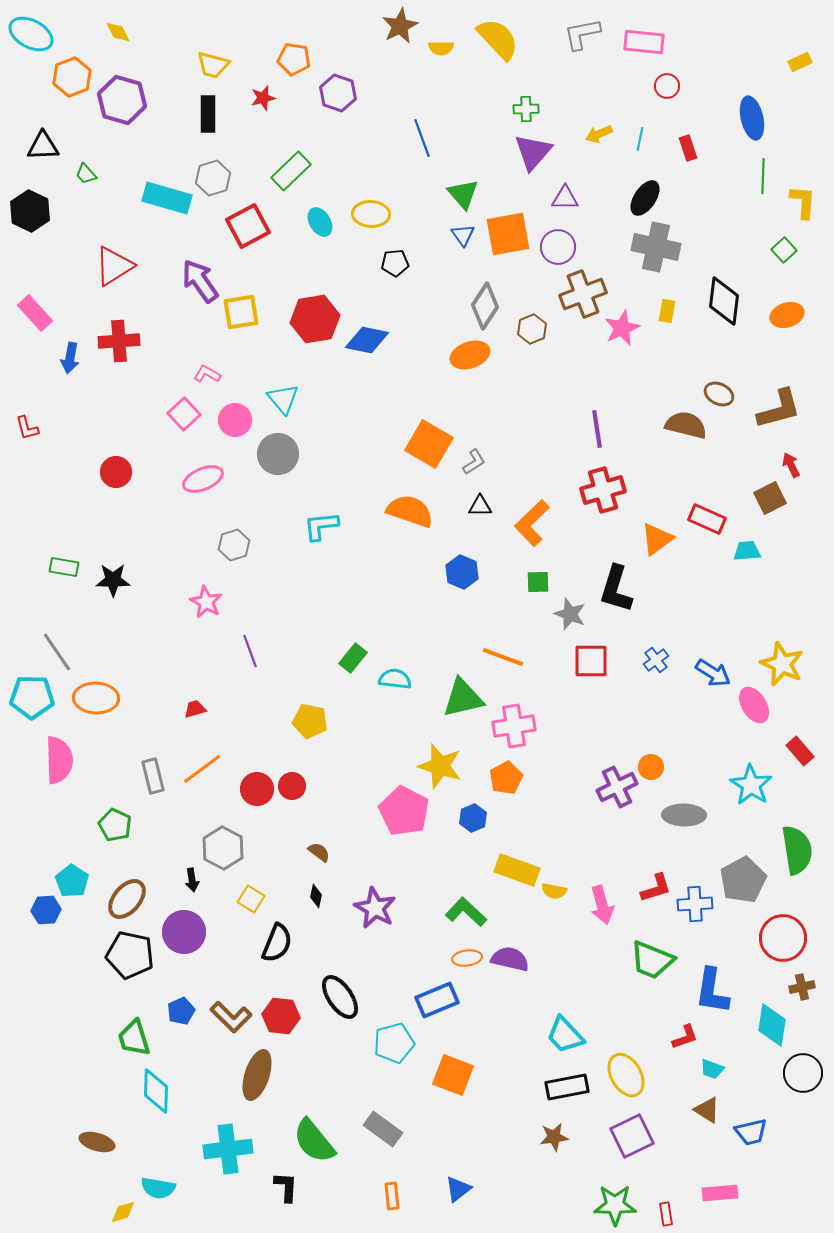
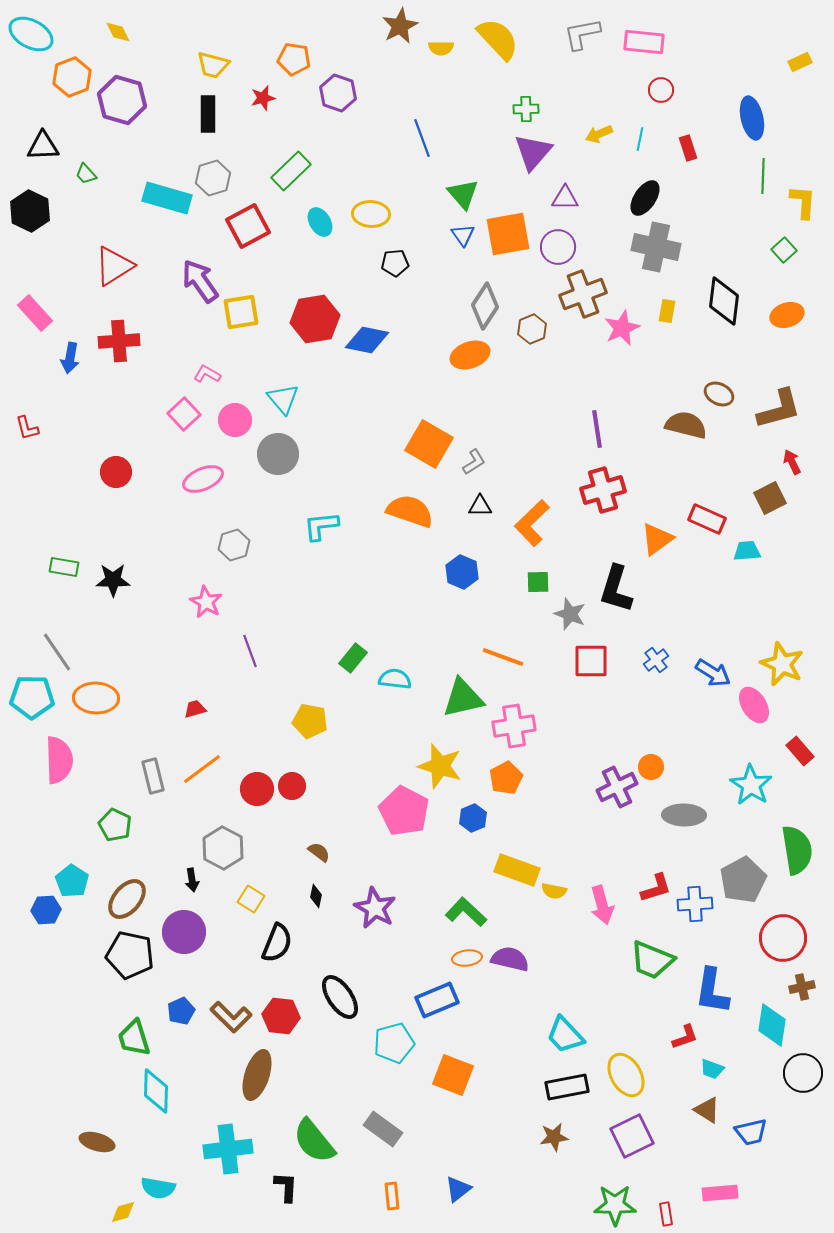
red circle at (667, 86): moved 6 px left, 4 px down
red arrow at (791, 465): moved 1 px right, 3 px up
